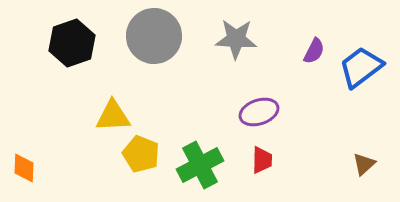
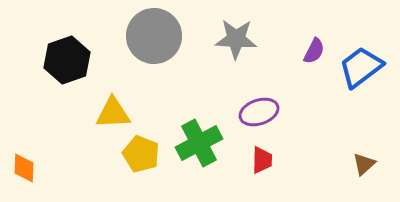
black hexagon: moved 5 px left, 17 px down
yellow triangle: moved 3 px up
green cross: moved 1 px left, 22 px up
